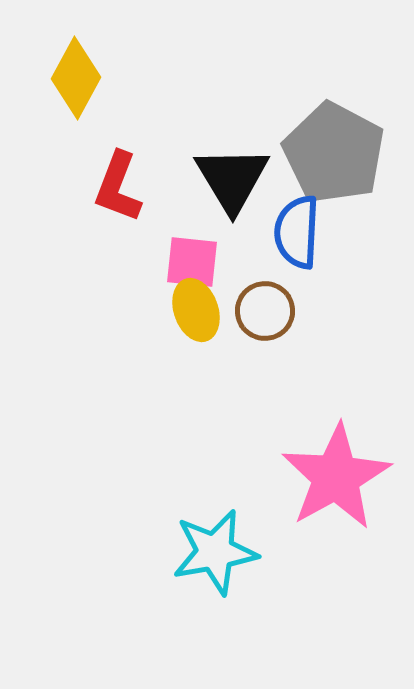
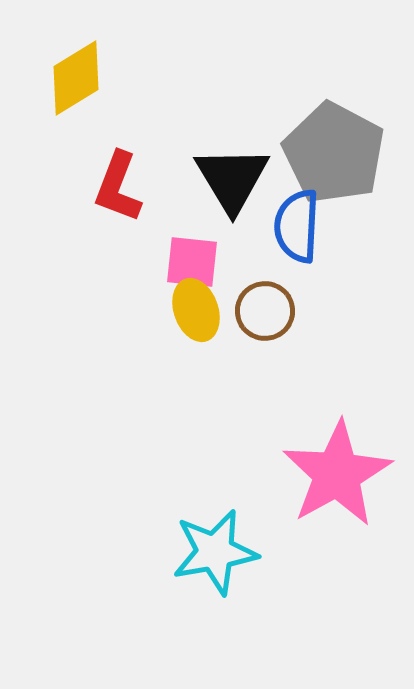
yellow diamond: rotated 30 degrees clockwise
blue semicircle: moved 6 px up
pink star: moved 1 px right, 3 px up
